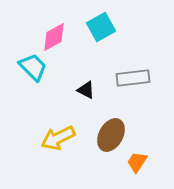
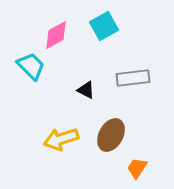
cyan square: moved 3 px right, 1 px up
pink diamond: moved 2 px right, 2 px up
cyan trapezoid: moved 2 px left, 1 px up
yellow arrow: moved 3 px right, 1 px down; rotated 8 degrees clockwise
orange trapezoid: moved 6 px down
